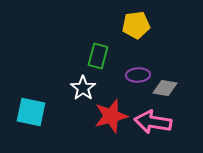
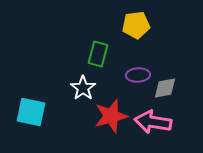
green rectangle: moved 2 px up
gray diamond: rotated 20 degrees counterclockwise
